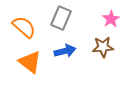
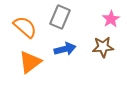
gray rectangle: moved 1 px left, 1 px up
orange semicircle: moved 1 px right
blue arrow: moved 2 px up
orange triangle: rotated 45 degrees clockwise
